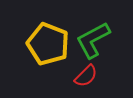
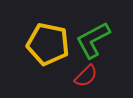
yellow pentagon: rotated 9 degrees counterclockwise
